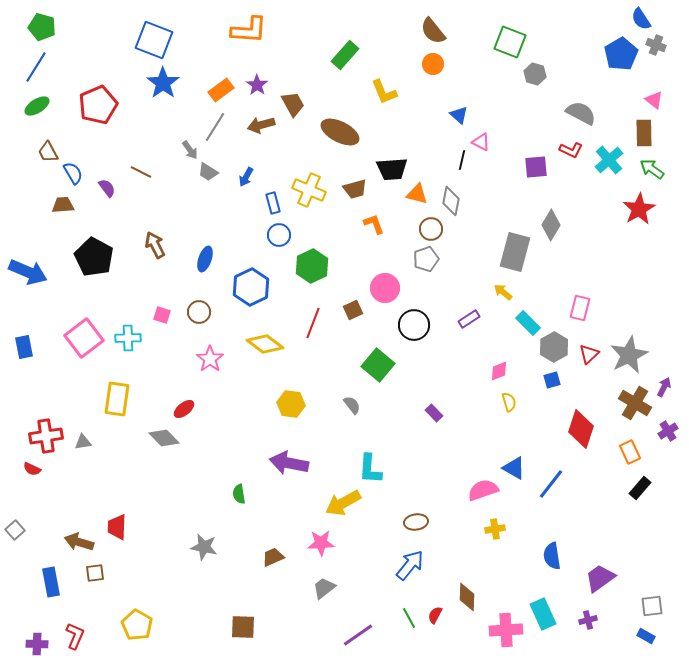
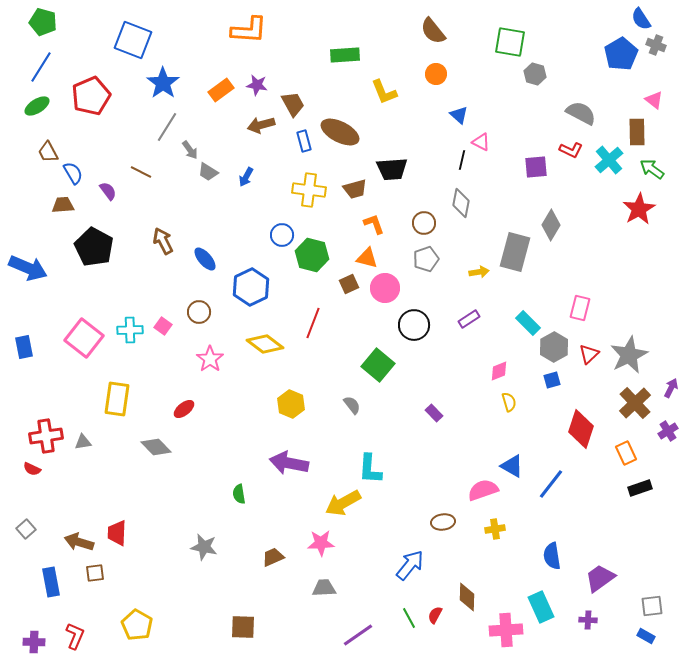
green pentagon at (42, 27): moved 1 px right, 5 px up
blue square at (154, 40): moved 21 px left
green square at (510, 42): rotated 12 degrees counterclockwise
green rectangle at (345, 55): rotated 44 degrees clockwise
orange circle at (433, 64): moved 3 px right, 10 px down
blue line at (36, 67): moved 5 px right
purple star at (257, 85): rotated 25 degrees counterclockwise
red pentagon at (98, 105): moved 7 px left, 9 px up
gray line at (215, 127): moved 48 px left
brown rectangle at (644, 133): moved 7 px left, 1 px up
purple semicircle at (107, 188): moved 1 px right, 3 px down
yellow cross at (309, 190): rotated 16 degrees counterclockwise
orange triangle at (417, 194): moved 50 px left, 64 px down
gray diamond at (451, 201): moved 10 px right, 2 px down
blue rectangle at (273, 203): moved 31 px right, 62 px up
brown circle at (431, 229): moved 7 px left, 6 px up
blue circle at (279, 235): moved 3 px right
brown arrow at (155, 245): moved 8 px right, 4 px up
black pentagon at (94, 257): moved 10 px up
blue ellipse at (205, 259): rotated 60 degrees counterclockwise
green hexagon at (312, 266): moved 11 px up; rotated 20 degrees counterclockwise
blue arrow at (28, 272): moved 4 px up
yellow arrow at (503, 292): moved 24 px left, 20 px up; rotated 132 degrees clockwise
brown square at (353, 310): moved 4 px left, 26 px up
pink square at (162, 315): moved 1 px right, 11 px down; rotated 18 degrees clockwise
pink square at (84, 338): rotated 15 degrees counterclockwise
cyan cross at (128, 338): moved 2 px right, 8 px up
purple arrow at (664, 387): moved 7 px right, 1 px down
brown cross at (635, 403): rotated 16 degrees clockwise
yellow hexagon at (291, 404): rotated 16 degrees clockwise
gray diamond at (164, 438): moved 8 px left, 9 px down
orange rectangle at (630, 452): moved 4 px left, 1 px down
blue triangle at (514, 468): moved 2 px left, 2 px up
black rectangle at (640, 488): rotated 30 degrees clockwise
brown ellipse at (416, 522): moved 27 px right
red trapezoid at (117, 527): moved 6 px down
gray square at (15, 530): moved 11 px right, 1 px up
gray trapezoid at (324, 588): rotated 35 degrees clockwise
cyan rectangle at (543, 614): moved 2 px left, 7 px up
purple cross at (588, 620): rotated 18 degrees clockwise
purple cross at (37, 644): moved 3 px left, 2 px up
